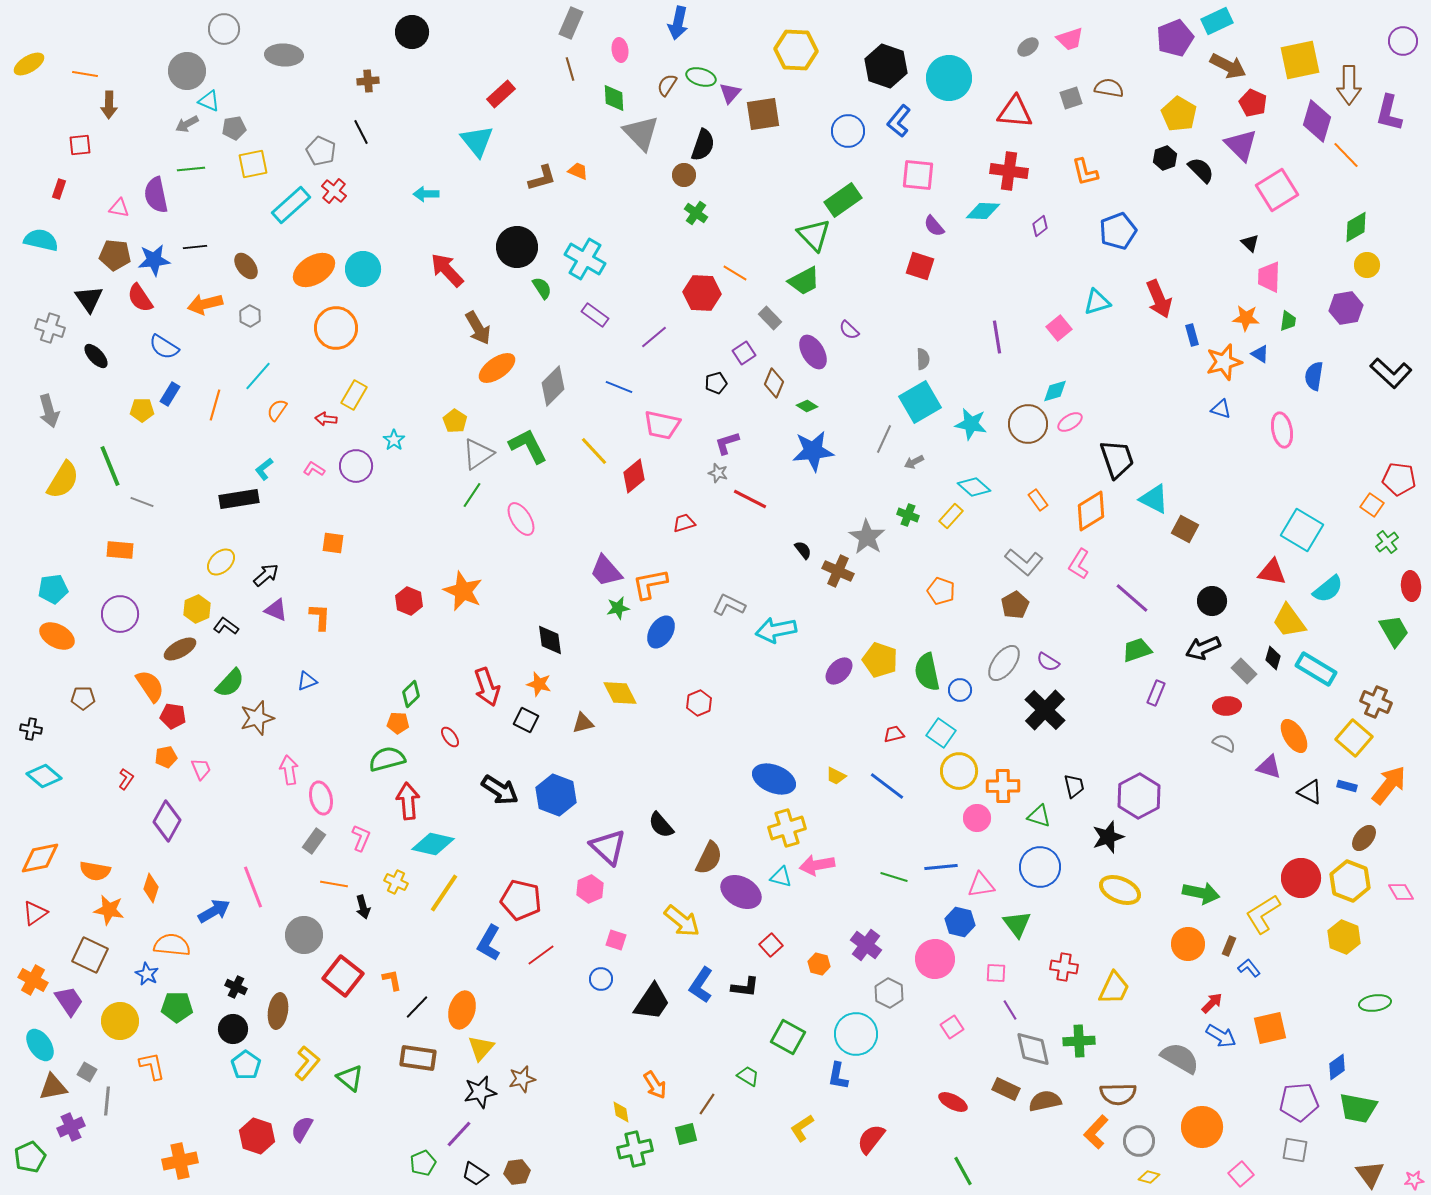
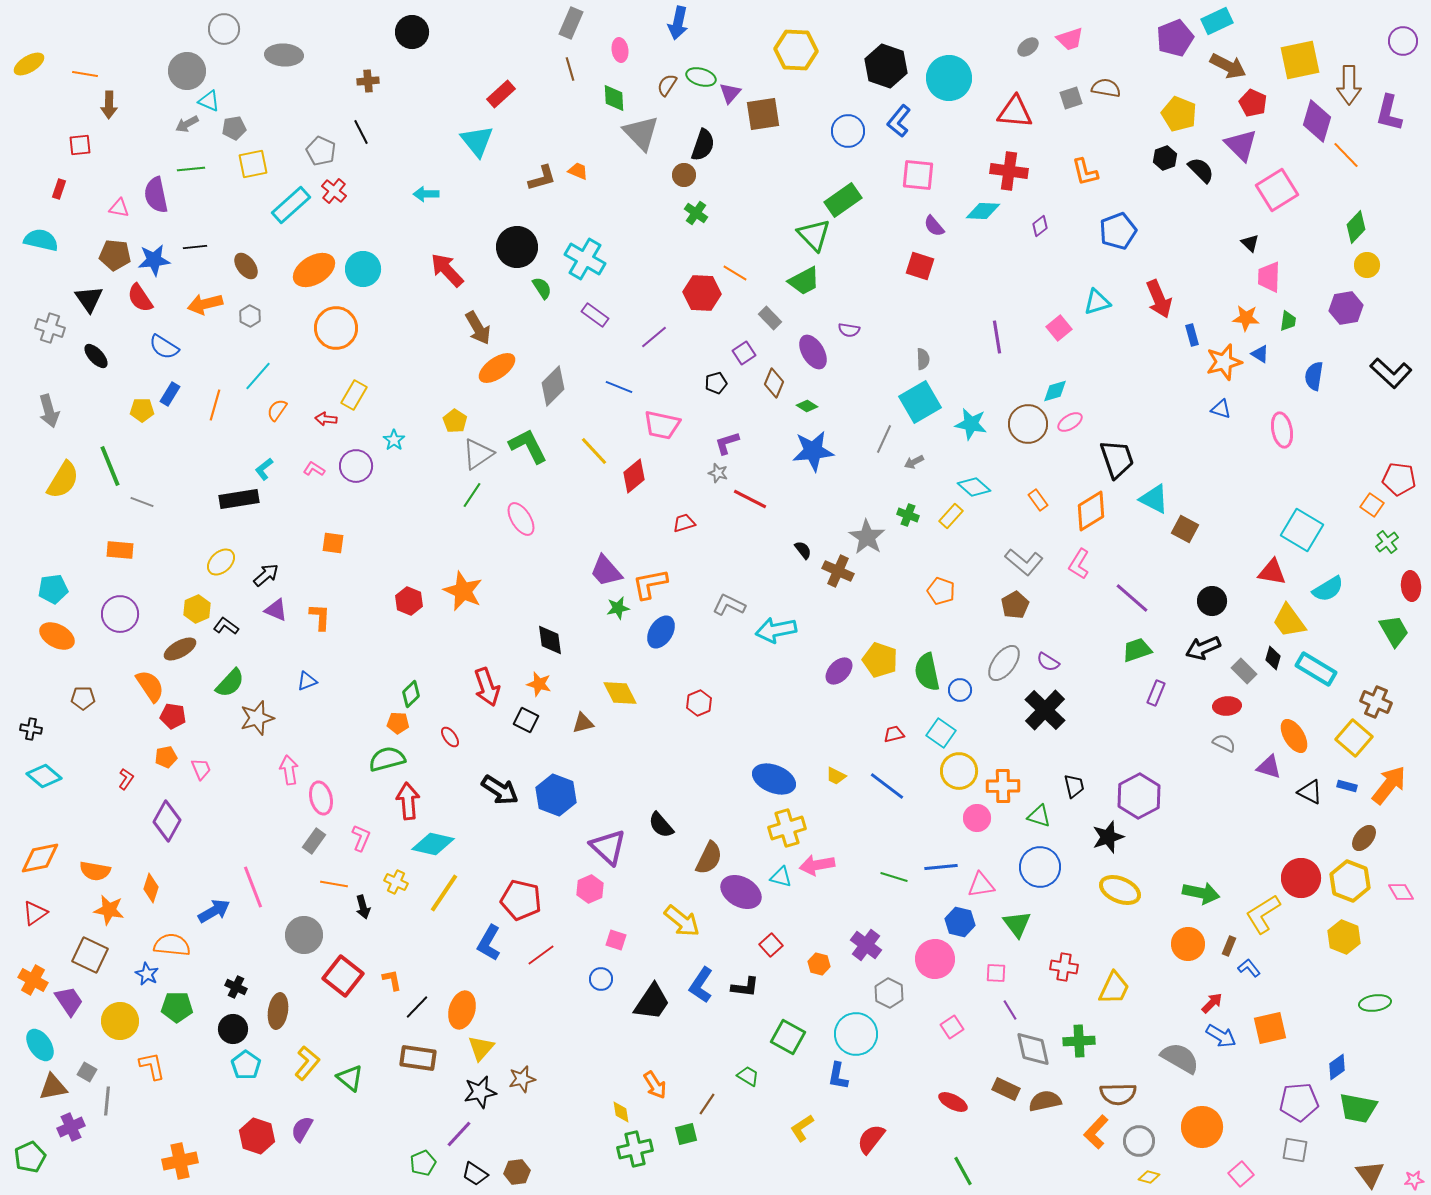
brown semicircle at (1109, 88): moved 3 px left
yellow pentagon at (1179, 114): rotated 8 degrees counterclockwise
green diamond at (1356, 227): rotated 16 degrees counterclockwise
purple semicircle at (849, 330): rotated 35 degrees counterclockwise
cyan semicircle at (1328, 589): rotated 8 degrees clockwise
